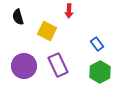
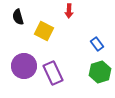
yellow square: moved 3 px left
purple rectangle: moved 5 px left, 8 px down
green hexagon: rotated 10 degrees clockwise
